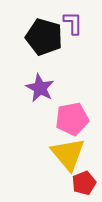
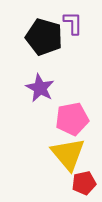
red pentagon: rotated 10 degrees clockwise
